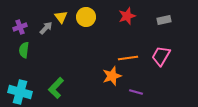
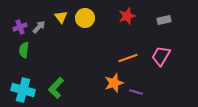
yellow circle: moved 1 px left, 1 px down
gray arrow: moved 7 px left, 1 px up
orange line: rotated 12 degrees counterclockwise
orange star: moved 2 px right, 7 px down
cyan cross: moved 3 px right, 2 px up
